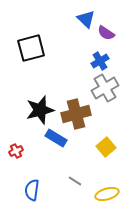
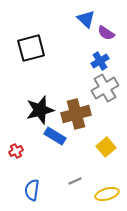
blue rectangle: moved 1 px left, 2 px up
gray line: rotated 56 degrees counterclockwise
